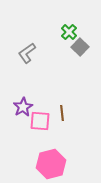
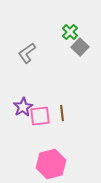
green cross: moved 1 px right
pink square: moved 5 px up; rotated 10 degrees counterclockwise
